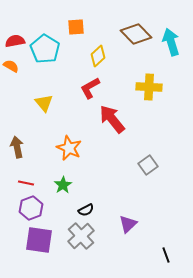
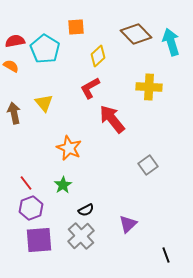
brown arrow: moved 3 px left, 34 px up
red line: rotated 42 degrees clockwise
purple square: rotated 12 degrees counterclockwise
